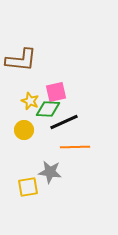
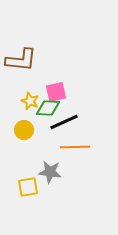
green diamond: moved 1 px up
